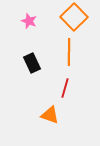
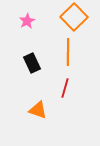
pink star: moved 2 px left; rotated 21 degrees clockwise
orange line: moved 1 px left
orange triangle: moved 12 px left, 5 px up
